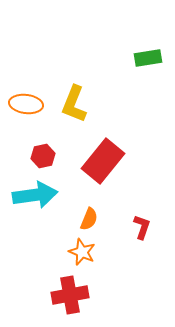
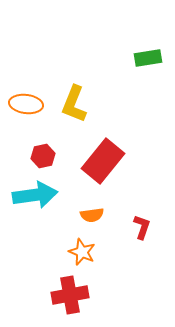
orange semicircle: moved 3 px right, 4 px up; rotated 60 degrees clockwise
